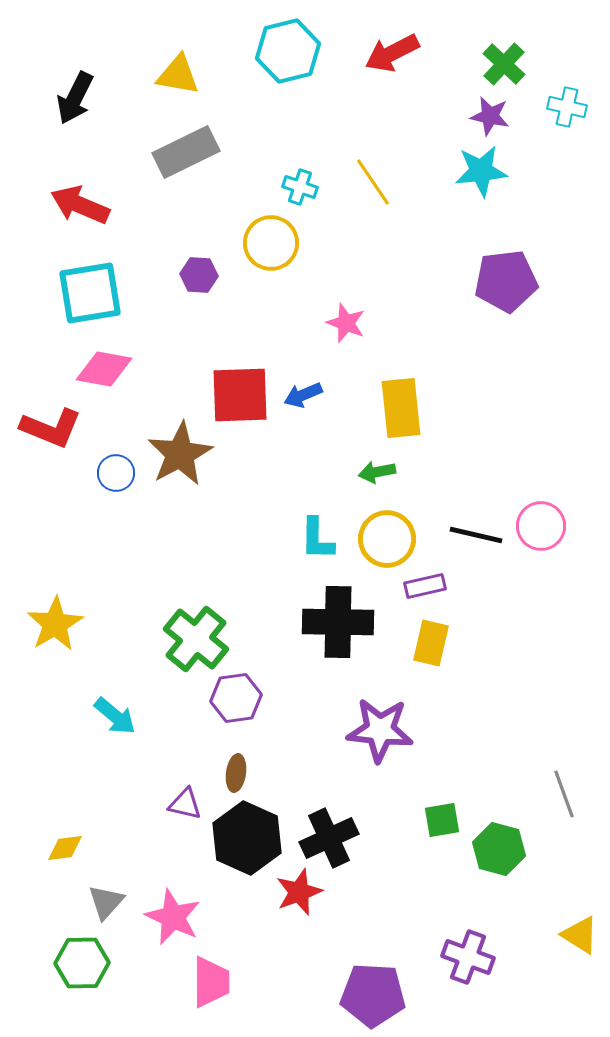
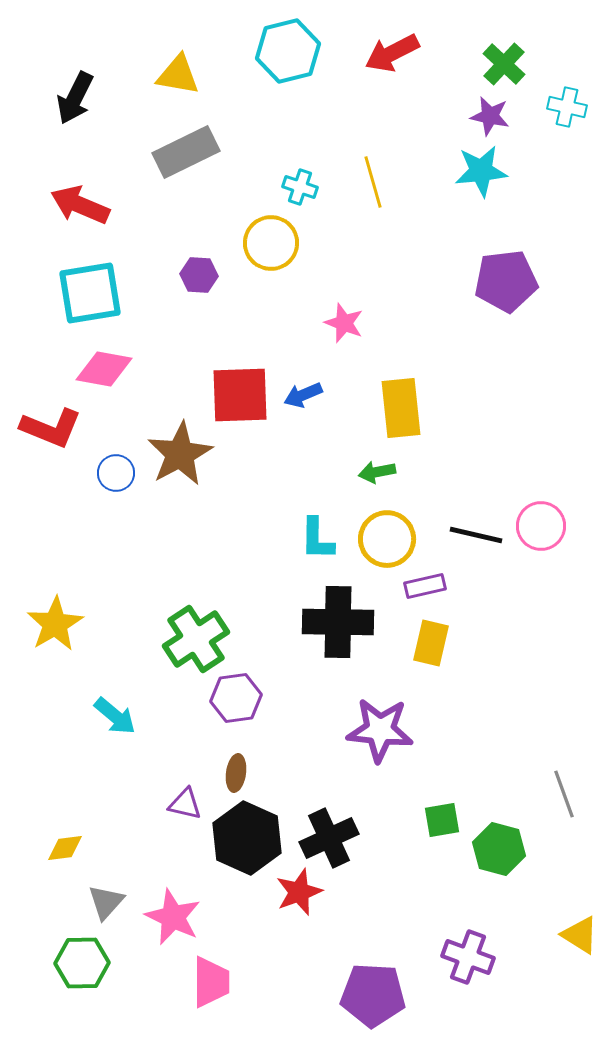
yellow line at (373, 182): rotated 18 degrees clockwise
pink star at (346, 323): moved 2 px left
green cross at (196, 639): rotated 18 degrees clockwise
